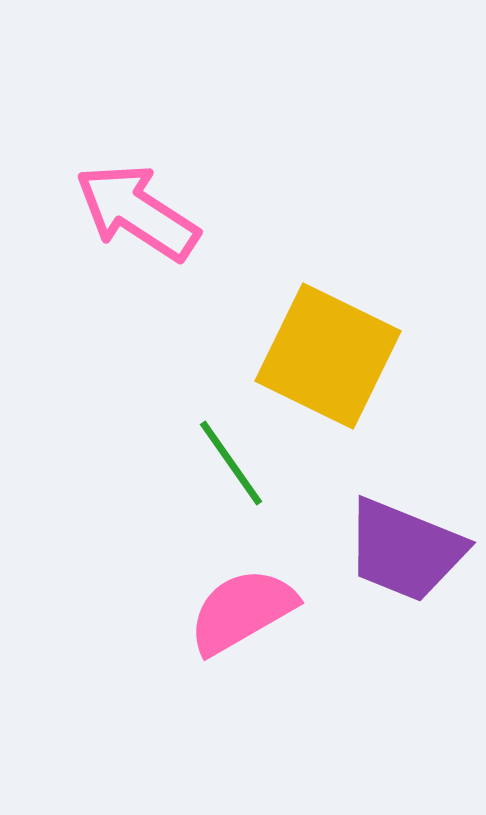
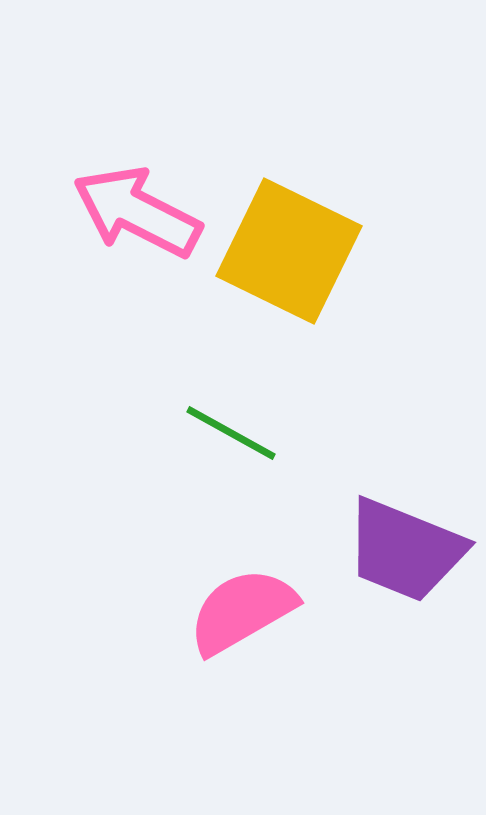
pink arrow: rotated 6 degrees counterclockwise
yellow square: moved 39 px left, 105 px up
green line: moved 30 px up; rotated 26 degrees counterclockwise
